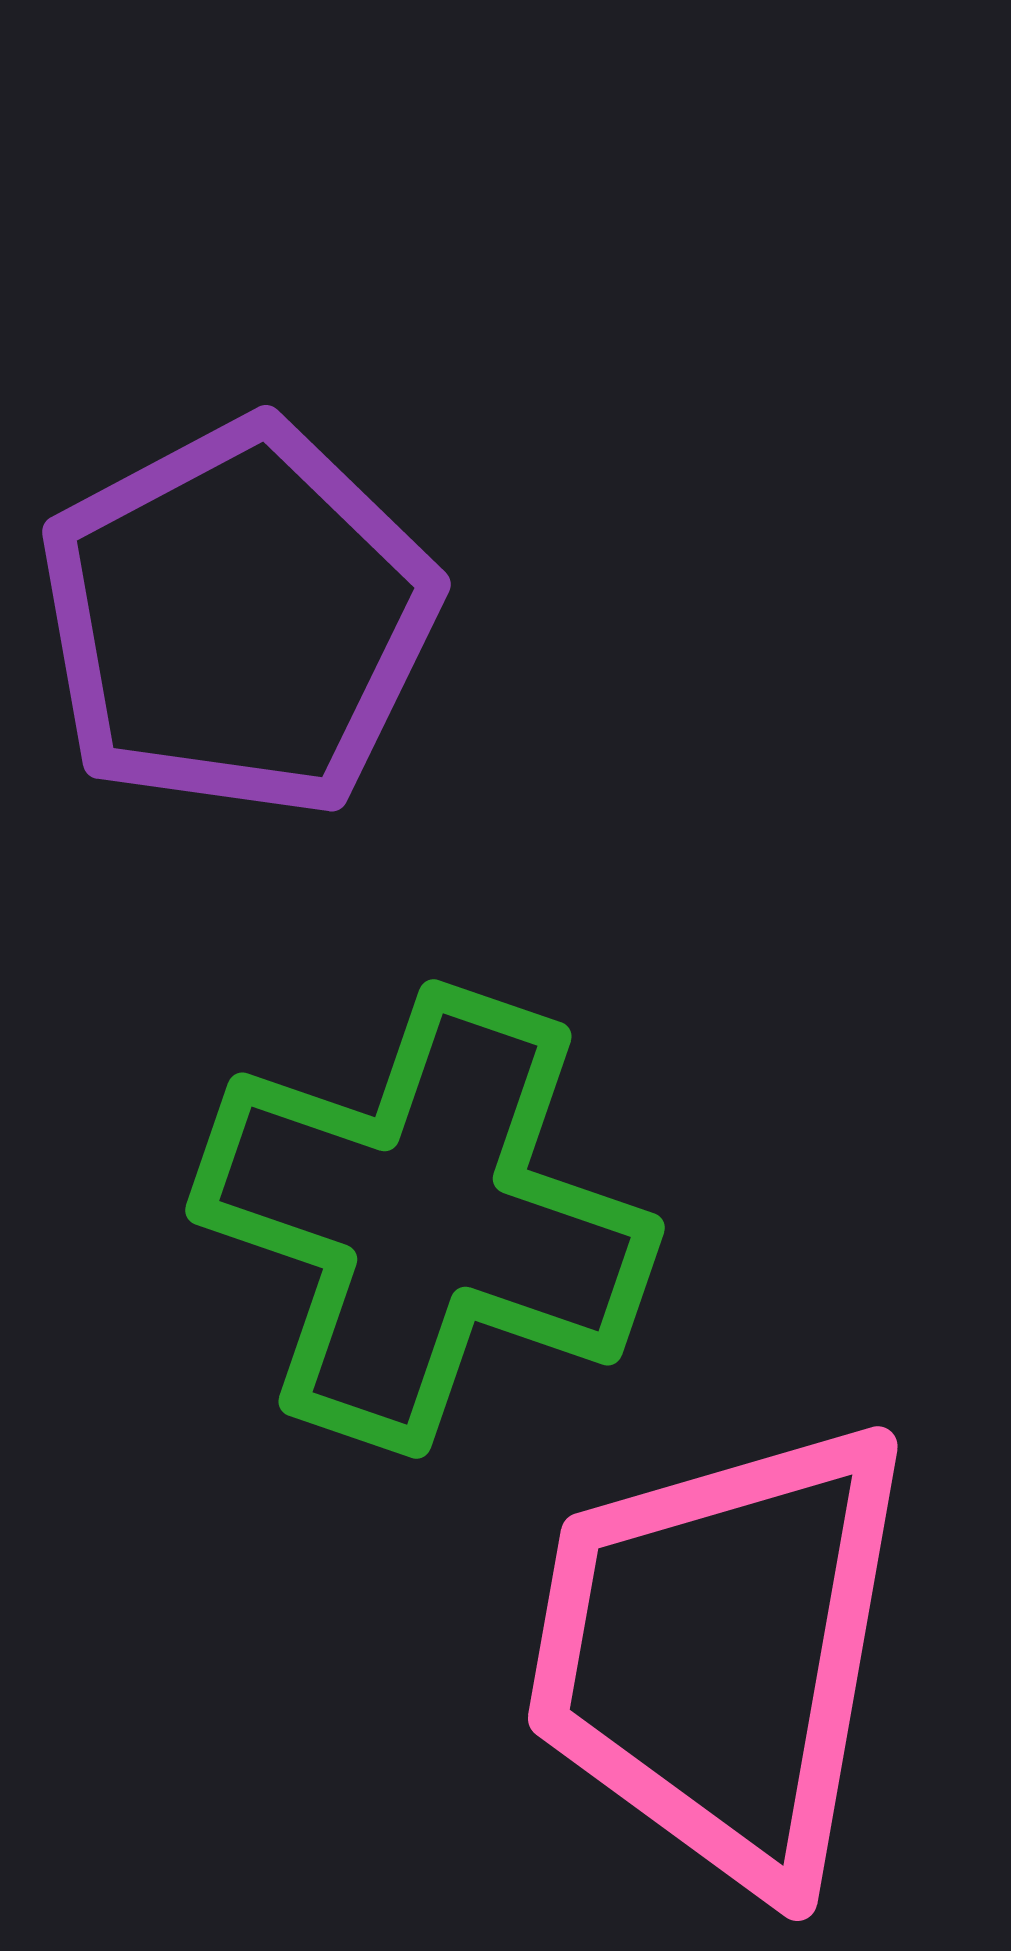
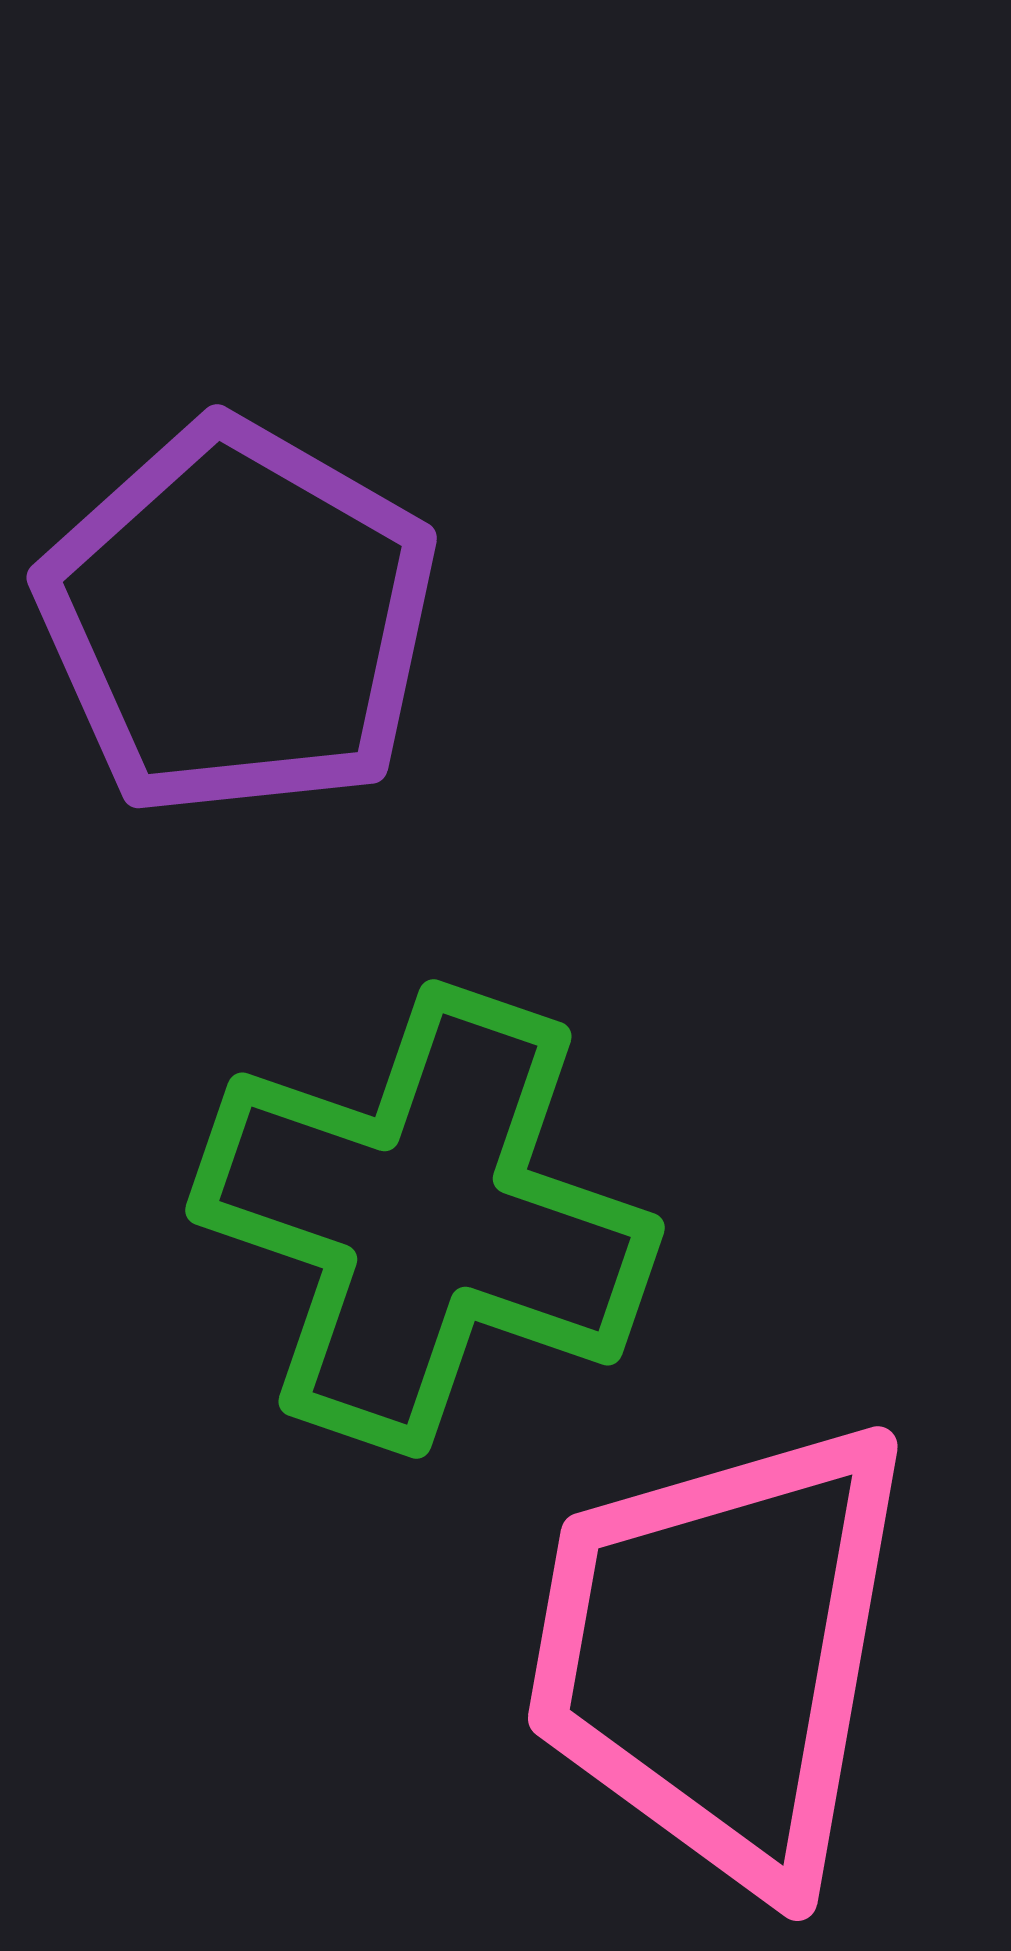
purple pentagon: rotated 14 degrees counterclockwise
